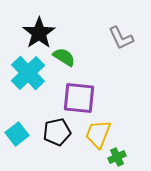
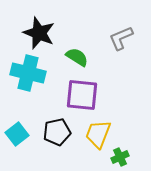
black star: rotated 16 degrees counterclockwise
gray L-shape: rotated 92 degrees clockwise
green semicircle: moved 13 px right
cyan cross: rotated 32 degrees counterclockwise
purple square: moved 3 px right, 3 px up
green cross: moved 3 px right
